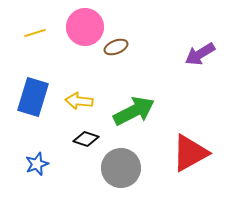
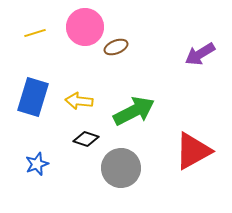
red triangle: moved 3 px right, 2 px up
